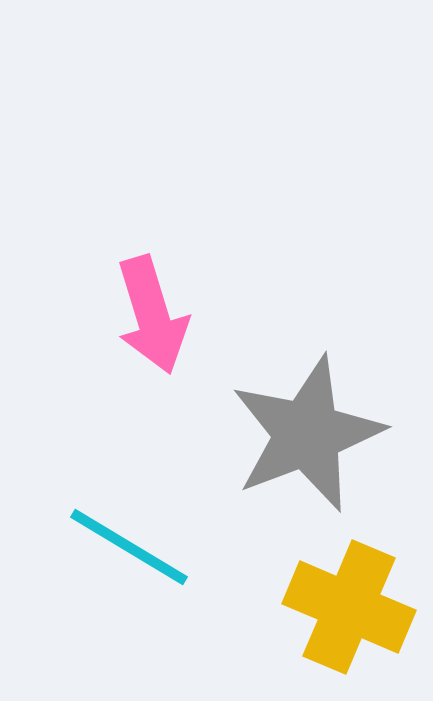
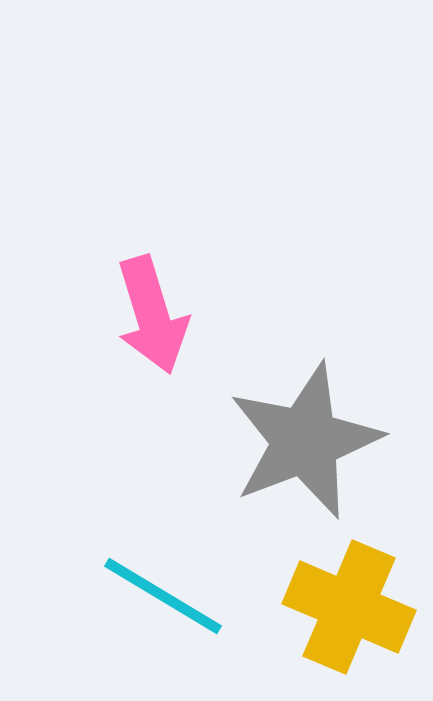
gray star: moved 2 px left, 7 px down
cyan line: moved 34 px right, 49 px down
